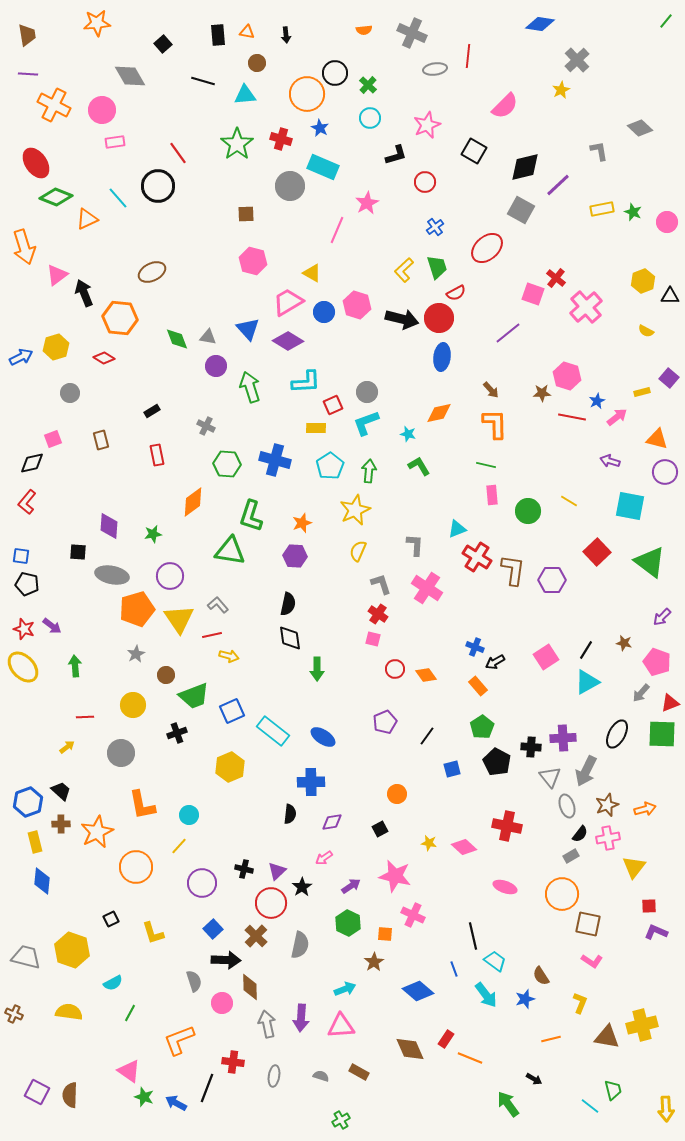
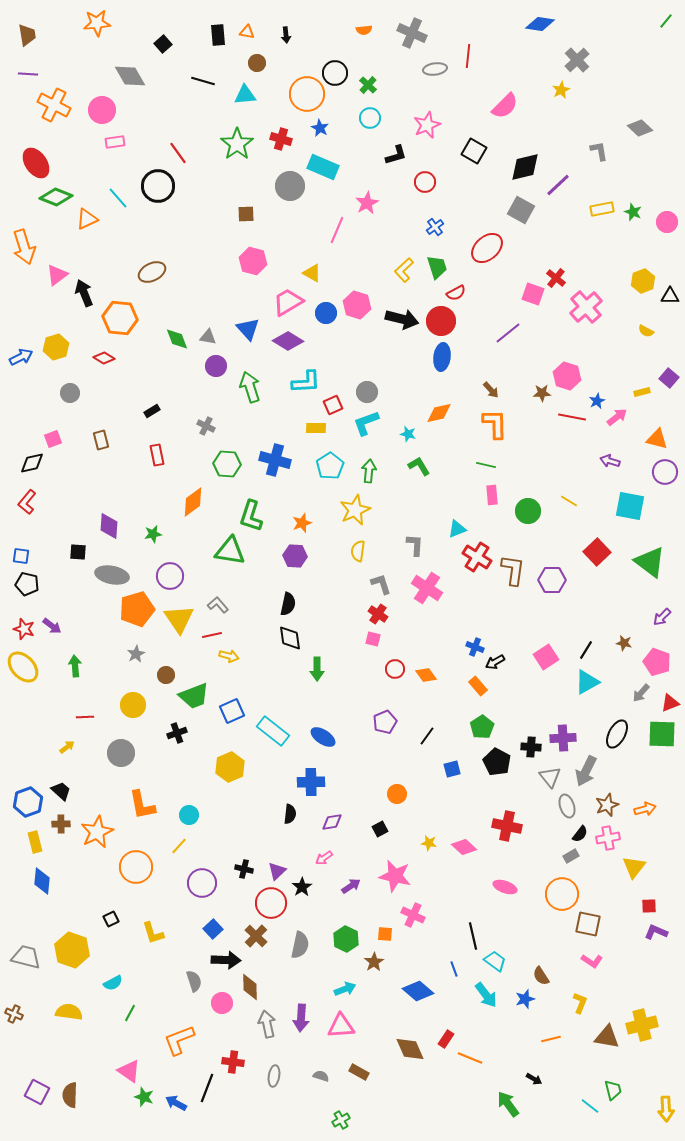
blue circle at (324, 312): moved 2 px right, 1 px down
red circle at (439, 318): moved 2 px right, 3 px down
yellow semicircle at (358, 551): rotated 15 degrees counterclockwise
green hexagon at (348, 923): moved 2 px left, 16 px down
